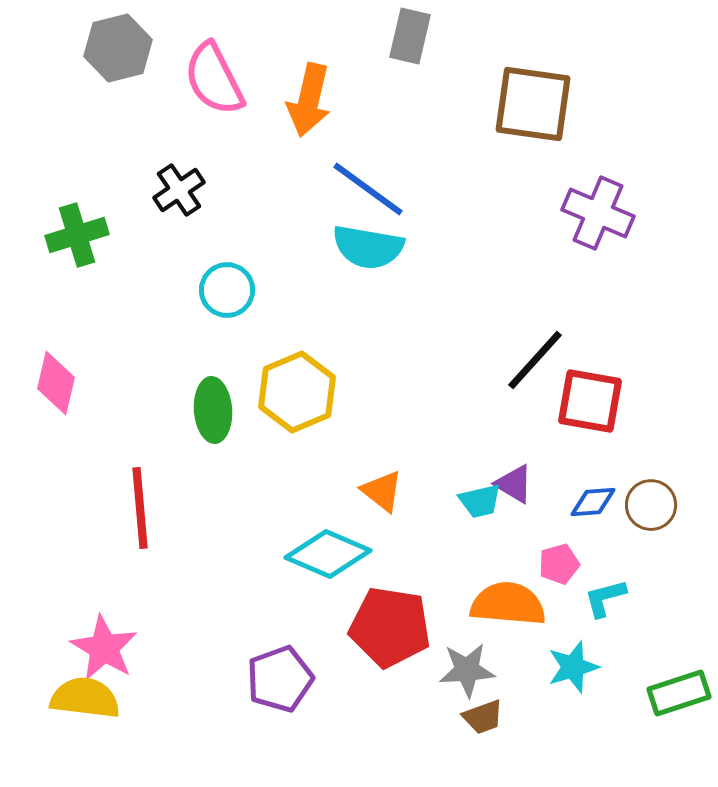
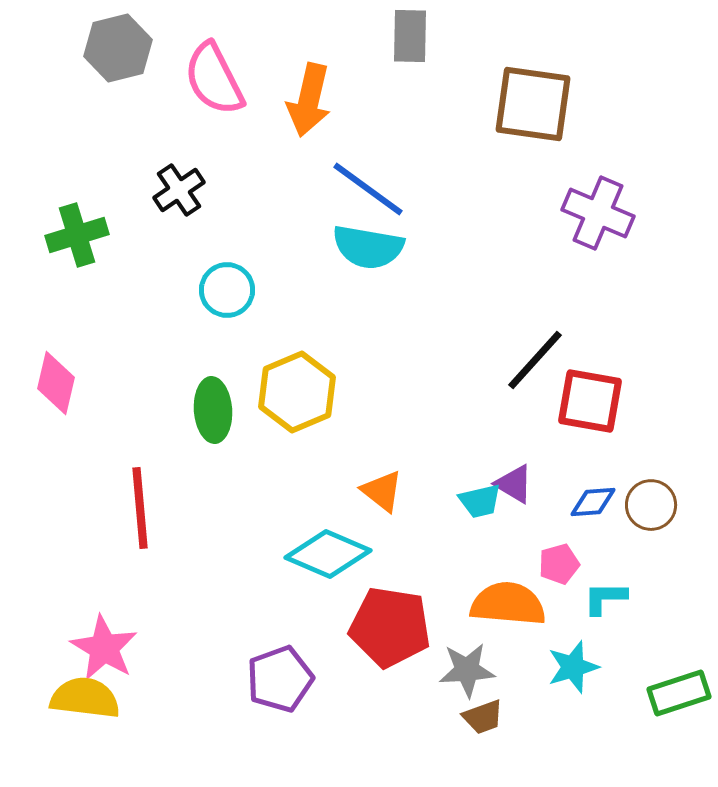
gray rectangle: rotated 12 degrees counterclockwise
cyan L-shape: rotated 15 degrees clockwise
